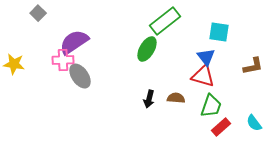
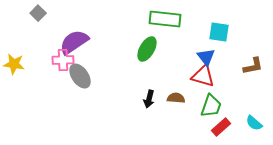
green rectangle: moved 2 px up; rotated 44 degrees clockwise
cyan semicircle: rotated 12 degrees counterclockwise
